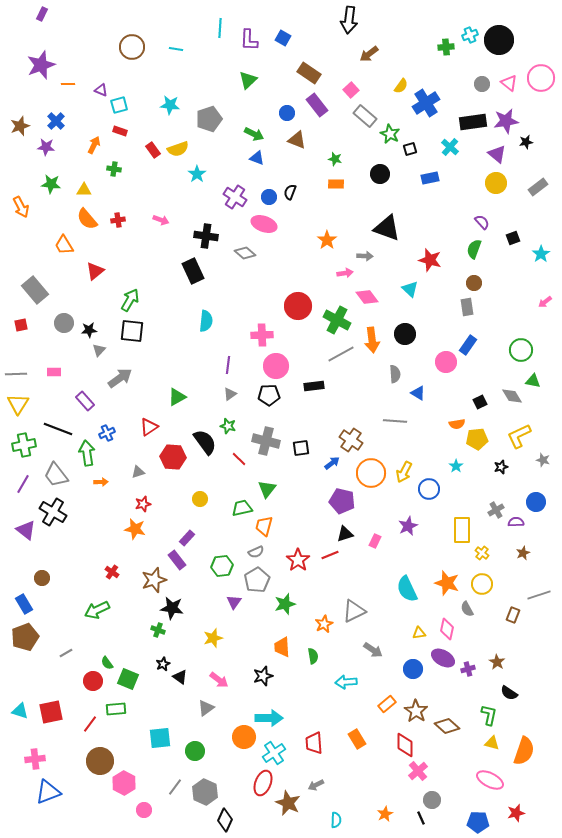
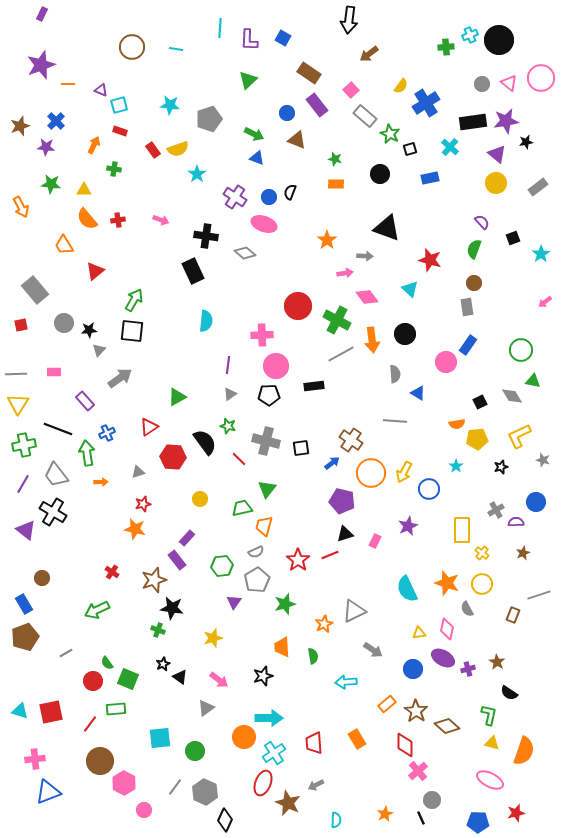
green arrow at (130, 300): moved 4 px right
